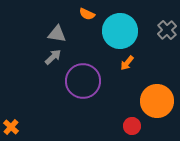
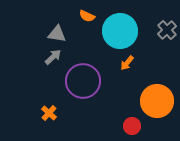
orange semicircle: moved 2 px down
orange cross: moved 38 px right, 14 px up
